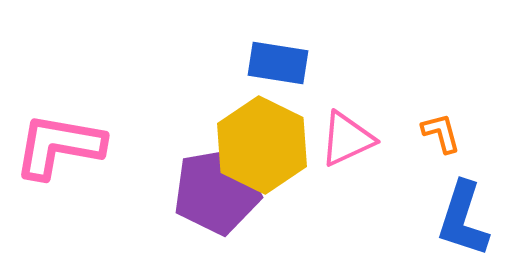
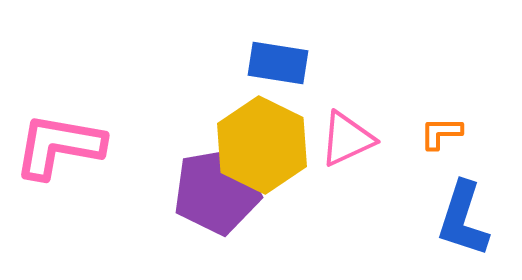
orange L-shape: rotated 75 degrees counterclockwise
